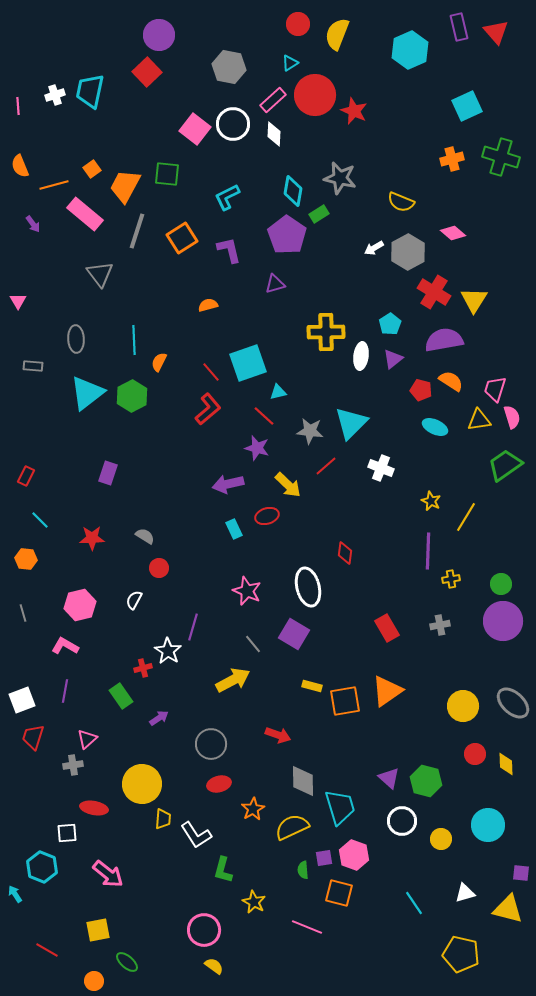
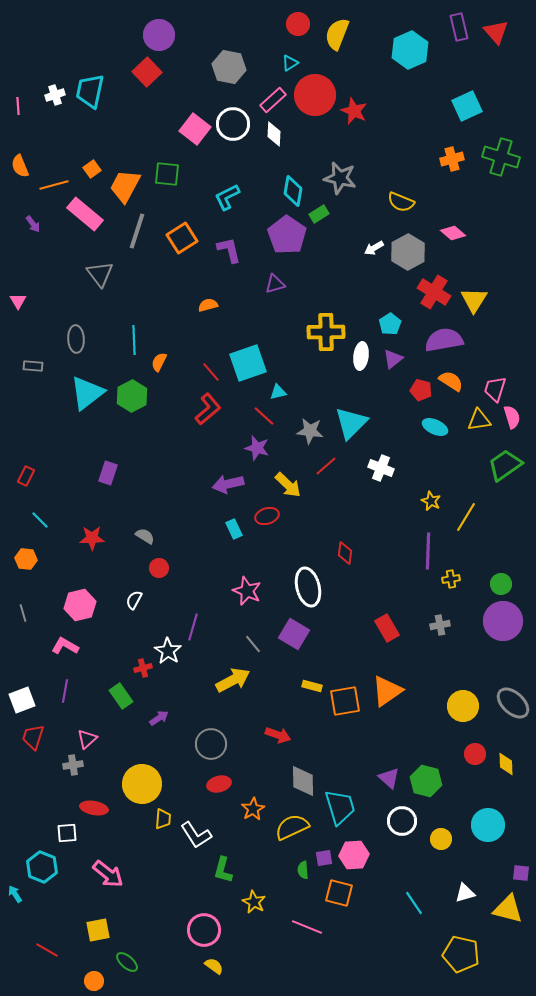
pink hexagon at (354, 855): rotated 24 degrees counterclockwise
